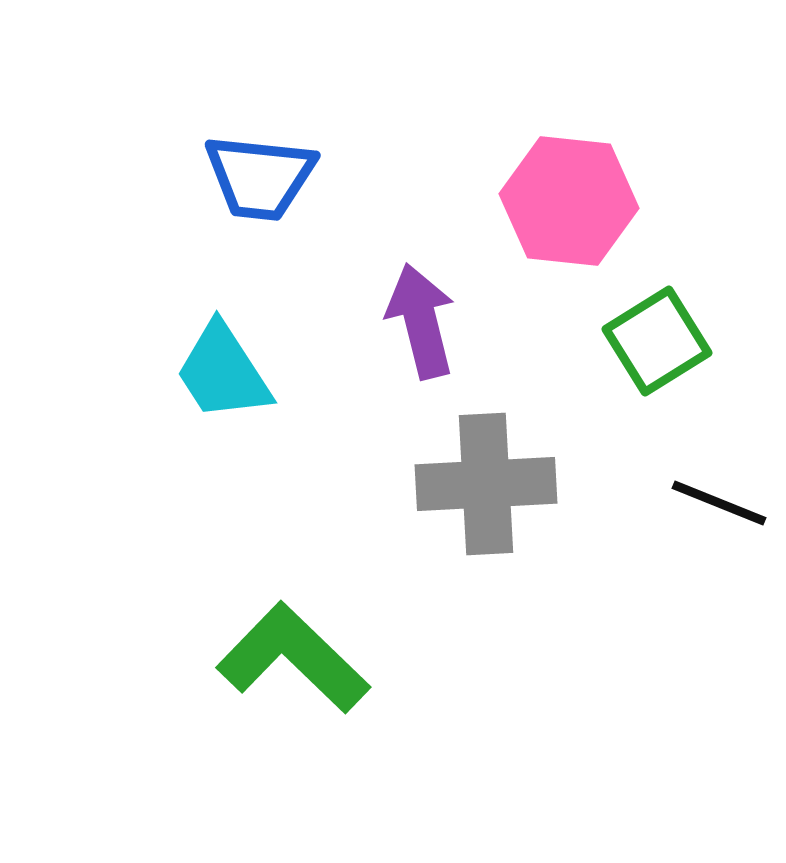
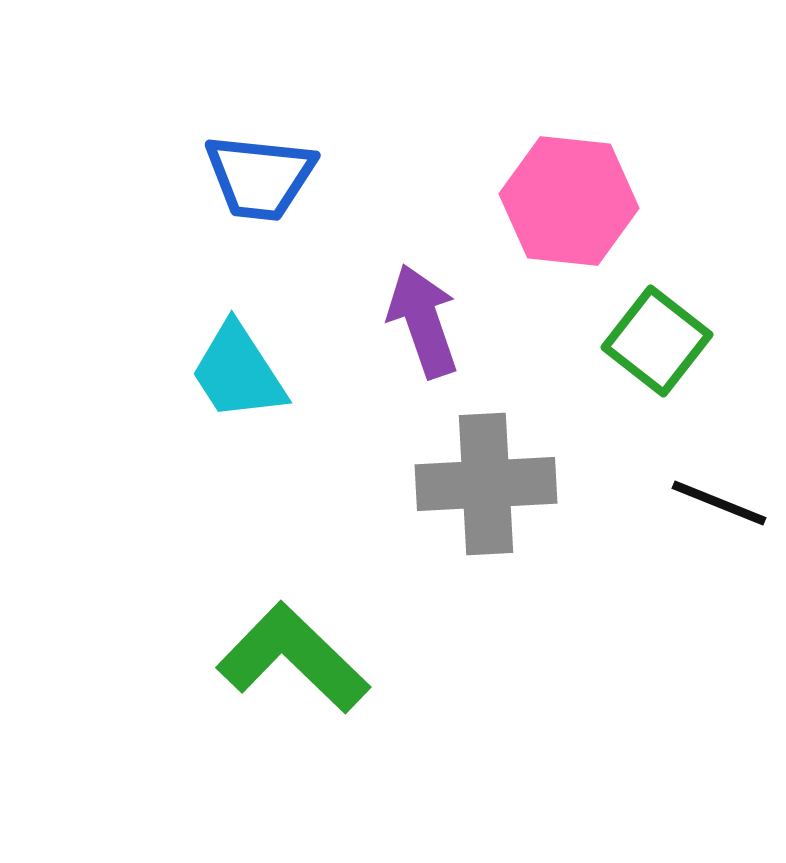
purple arrow: moved 2 px right; rotated 5 degrees counterclockwise
green square: rotated 20 degrees counterclockwise
cyan trapezoid: moved 15 px right
